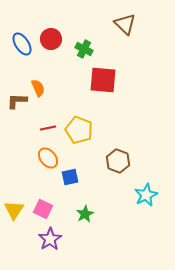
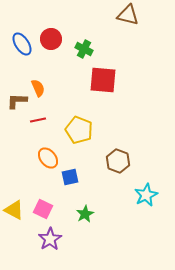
brown triangle: moved 3 px right, 9 px up; rotated 30 degrees counterclockwise
red line: moved 10 px left, 8 px up
yellow triangle: rotated 35 degrees counterclockwise
